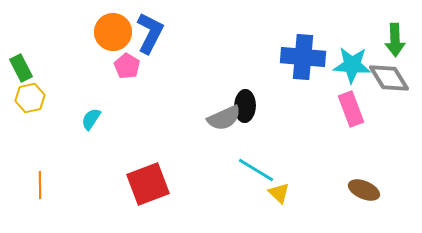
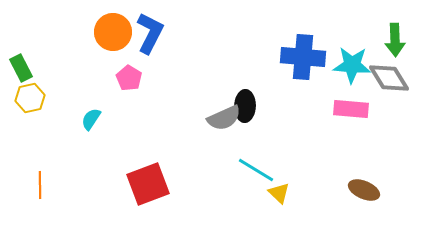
pink pentagon: moved 2 px right, 12 px down
pink rectangle: rotated 64 degrees counterclockwise
